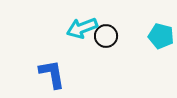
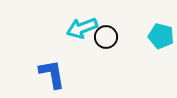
black circle: moved 1 px down
